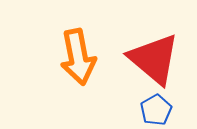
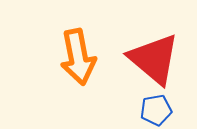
blue pentagon: rotated 20 degrees clockwise
